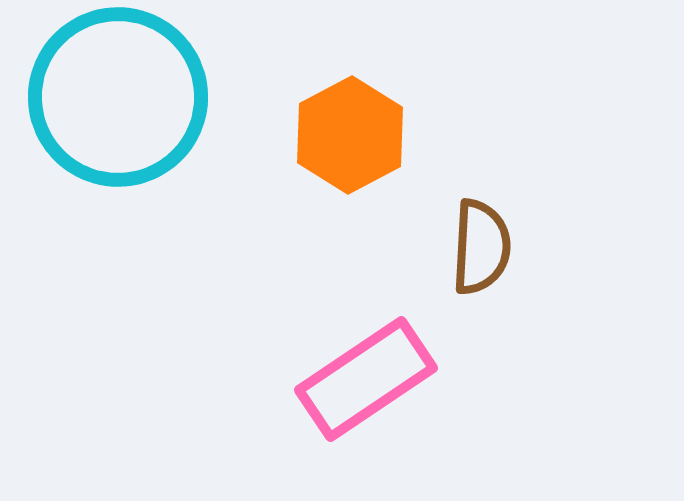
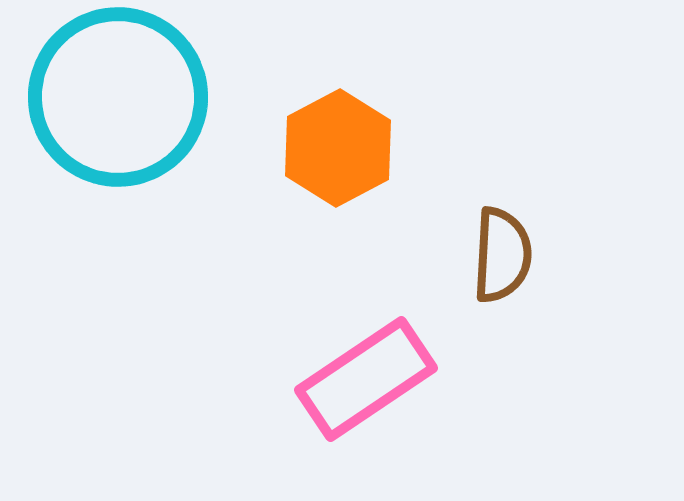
orange hexagon: moved 12 px left, 13 px down
brown semicircle: moved 21 px right, 8 px down
